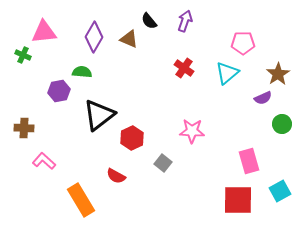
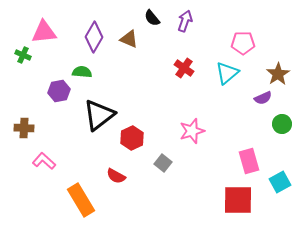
black semicircle: moved 3 px right, 3 px up
pink star: rotated 20 degrees counterclockwise
cyan square: moved 9 px up
